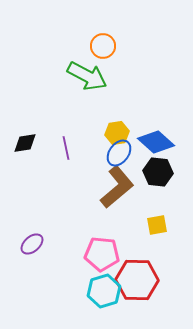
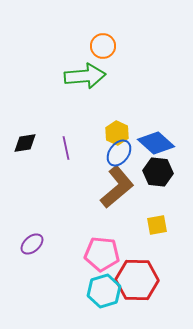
green arrow: moved 2 px left; rotated 33 degrees counterclockwise
yellow hexagon: rotated 25 degrees counterclockwise
blue diamond: moved 1 px down
